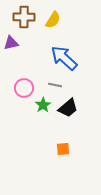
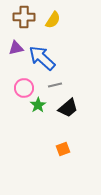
purple triangle: moved 5 px right, 5 px down
blue arrow: moved 22 px left
gray line: rotated 24 degrees counterclockwise
green star: moved 5 px left
orange square: rotated 16 degrees counterclockwise
